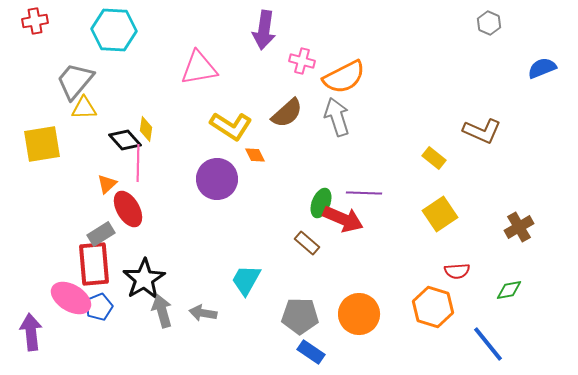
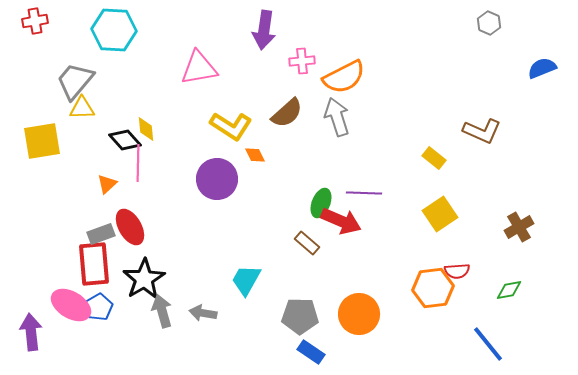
pink cross at (302, 61): rotated 20 degrees counterclockwise
yellow triangle at (84, 108): moved 2 px left
yellow diamond at (146, 129): rotated 15 degrees counterclockwise
yellow square at (42, 144): moved 3 px up
red ellipse at (128, 209): moved 2 px right, 18 px down
red arrow at (343, 219): moved 2 px left, 2 px down
gray rectangle at (101, 234): rotated 12 degrees clockwise
pink ellipse at (71, 298): moved 7 px down
blue pentagon at (99, 307): rotated 8 degrees counterclockwise
orange hexagon at (433, 307): moved 19 px up; rotated 24 degrees counterclockwise
